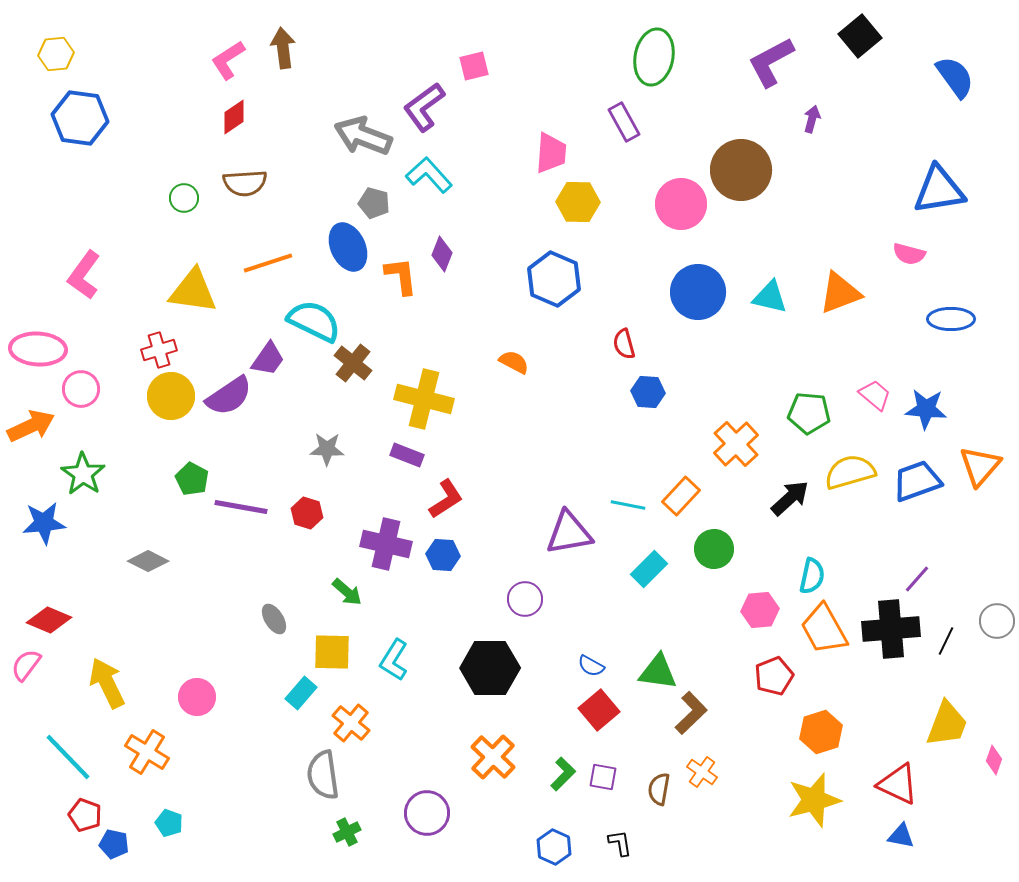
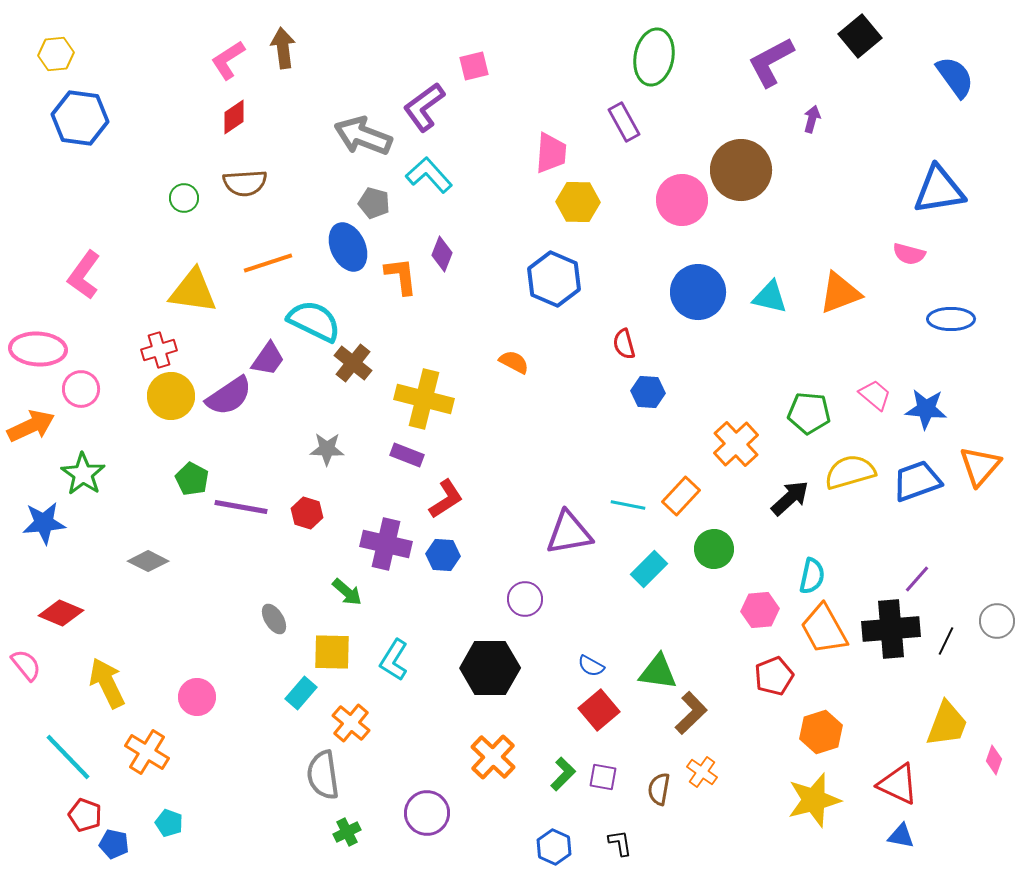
pink circle at (681, 204): moved 1 px right, 4 px up
red diamond at (49, 620): moved 12 px right, 7 px up
pink semicircle at (26, 665): rotated 104 degrees clockwise
